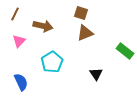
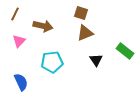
cyan pentagon: rotated 25 degrees clockwise
black triangle: moved 14 px up
